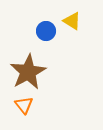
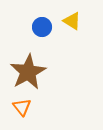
blue circle: moved 4 px left, 4 px up
orange triangle: moved 2 px left, 2 px down
